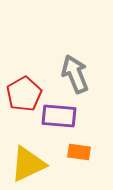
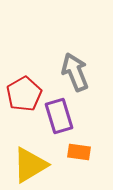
gray arrow: moved 2 px up
purple rectangle: rotated 68 degrees clockwise
yellow triangle: moved 2 px right, 1 px down; rotated 6 degrees counterclockwise
